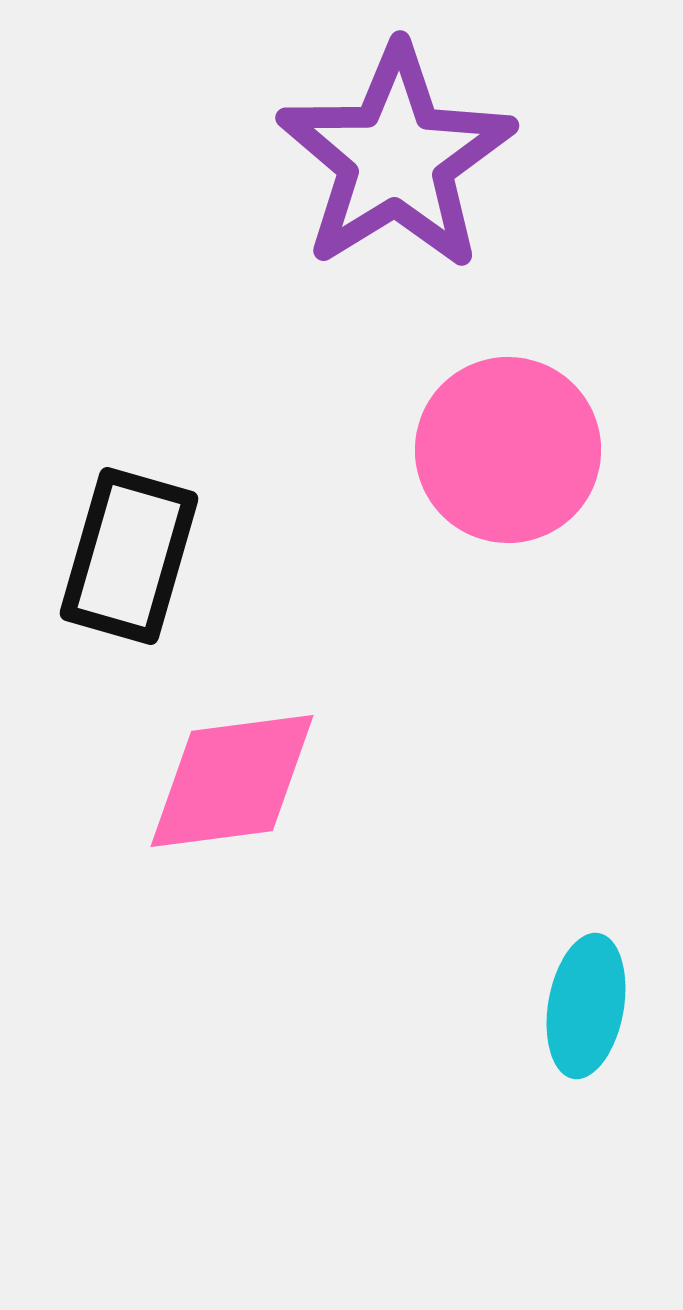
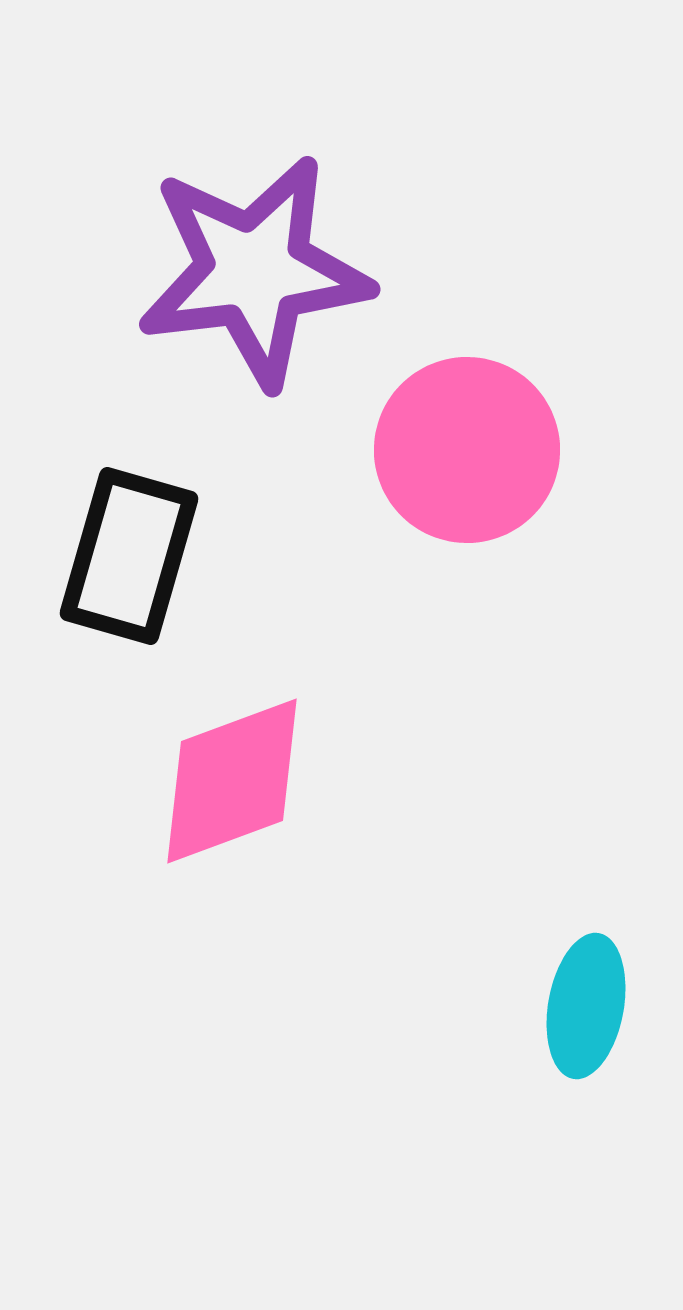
purple star: moved 142 px left, 113 px down; rotated 25 degrees clockwise
pink circle: moved 41 px left
pink diamond: rotated 13 degrees counterclockwise
